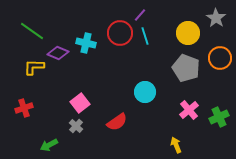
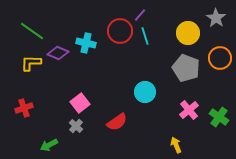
red circle: moved 2 px up
yellow L-shape: moved 3 px left, 4 px up
green cross: rotated 30 degrees counterclockwise
